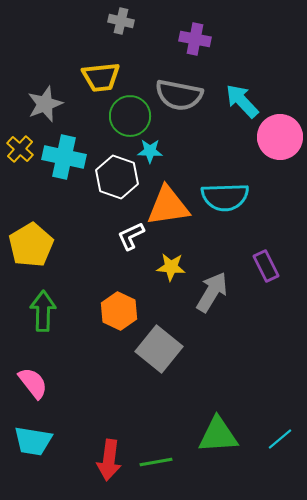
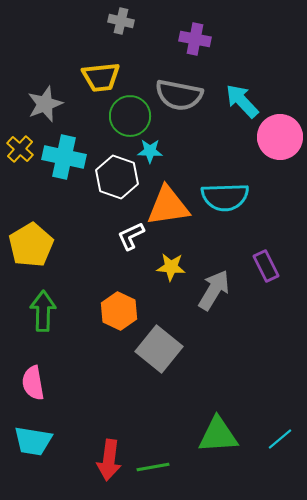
gray arrow: moved 2 px right, 2 px up
pink semicircle: rotated 152 degrees counterclockwise
green line: moved 3 px left, 5 px down
